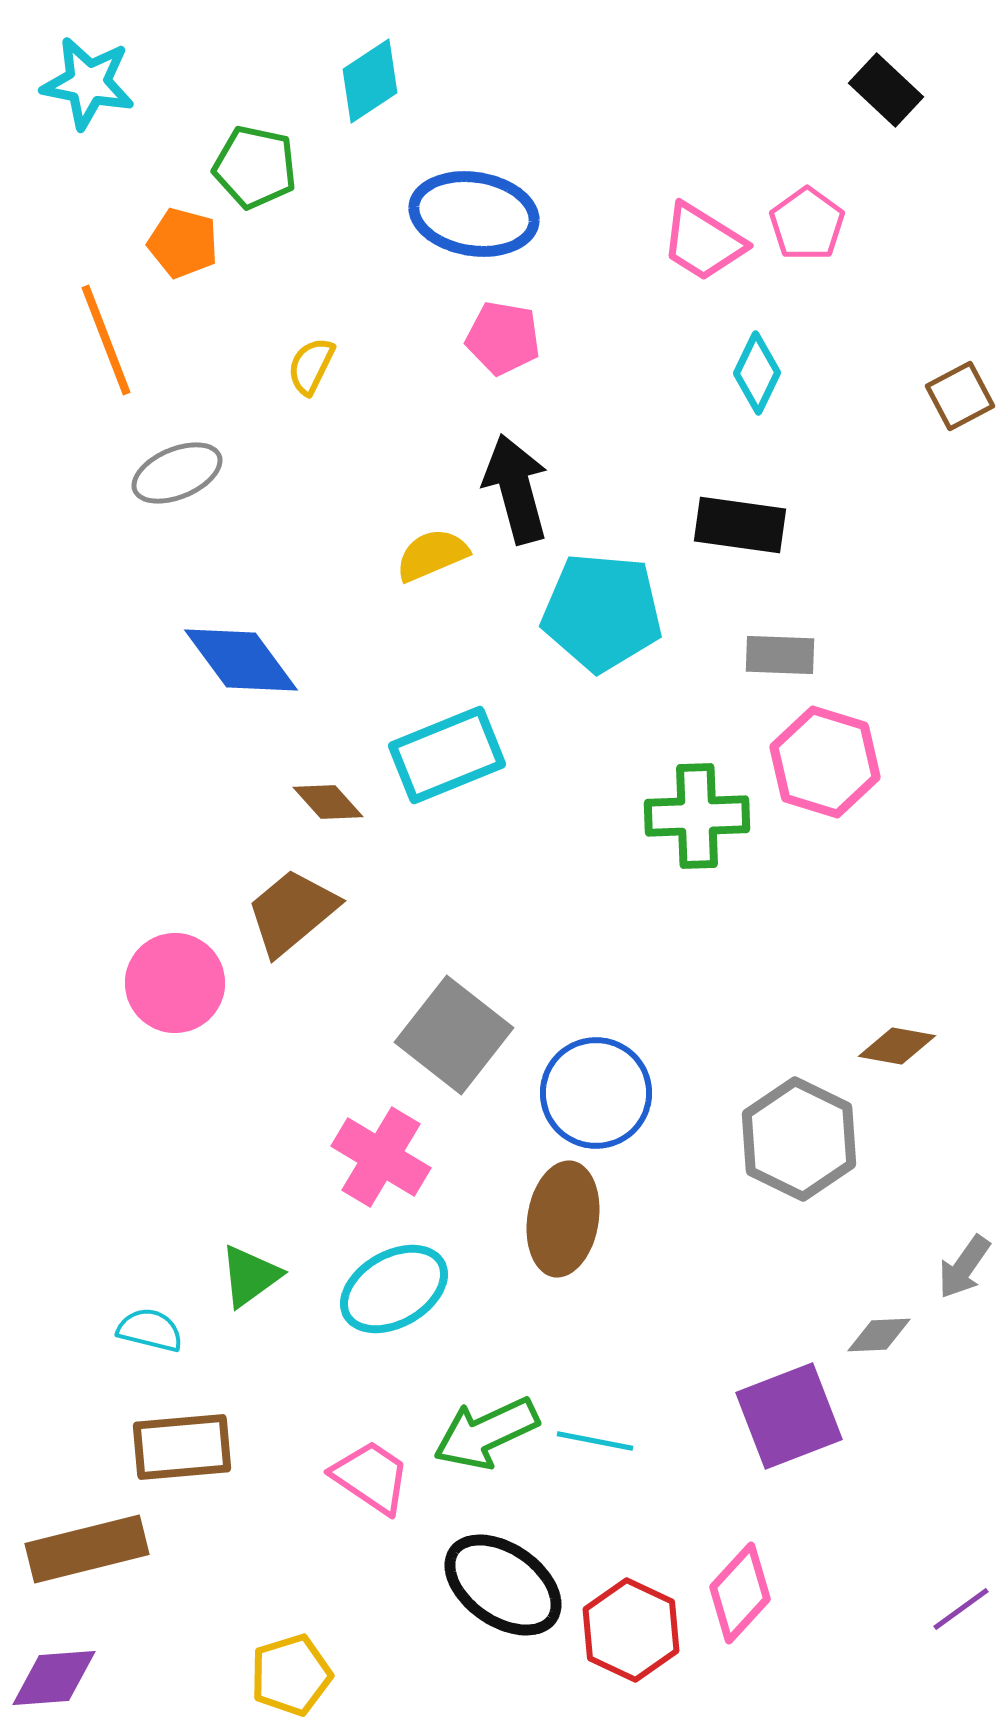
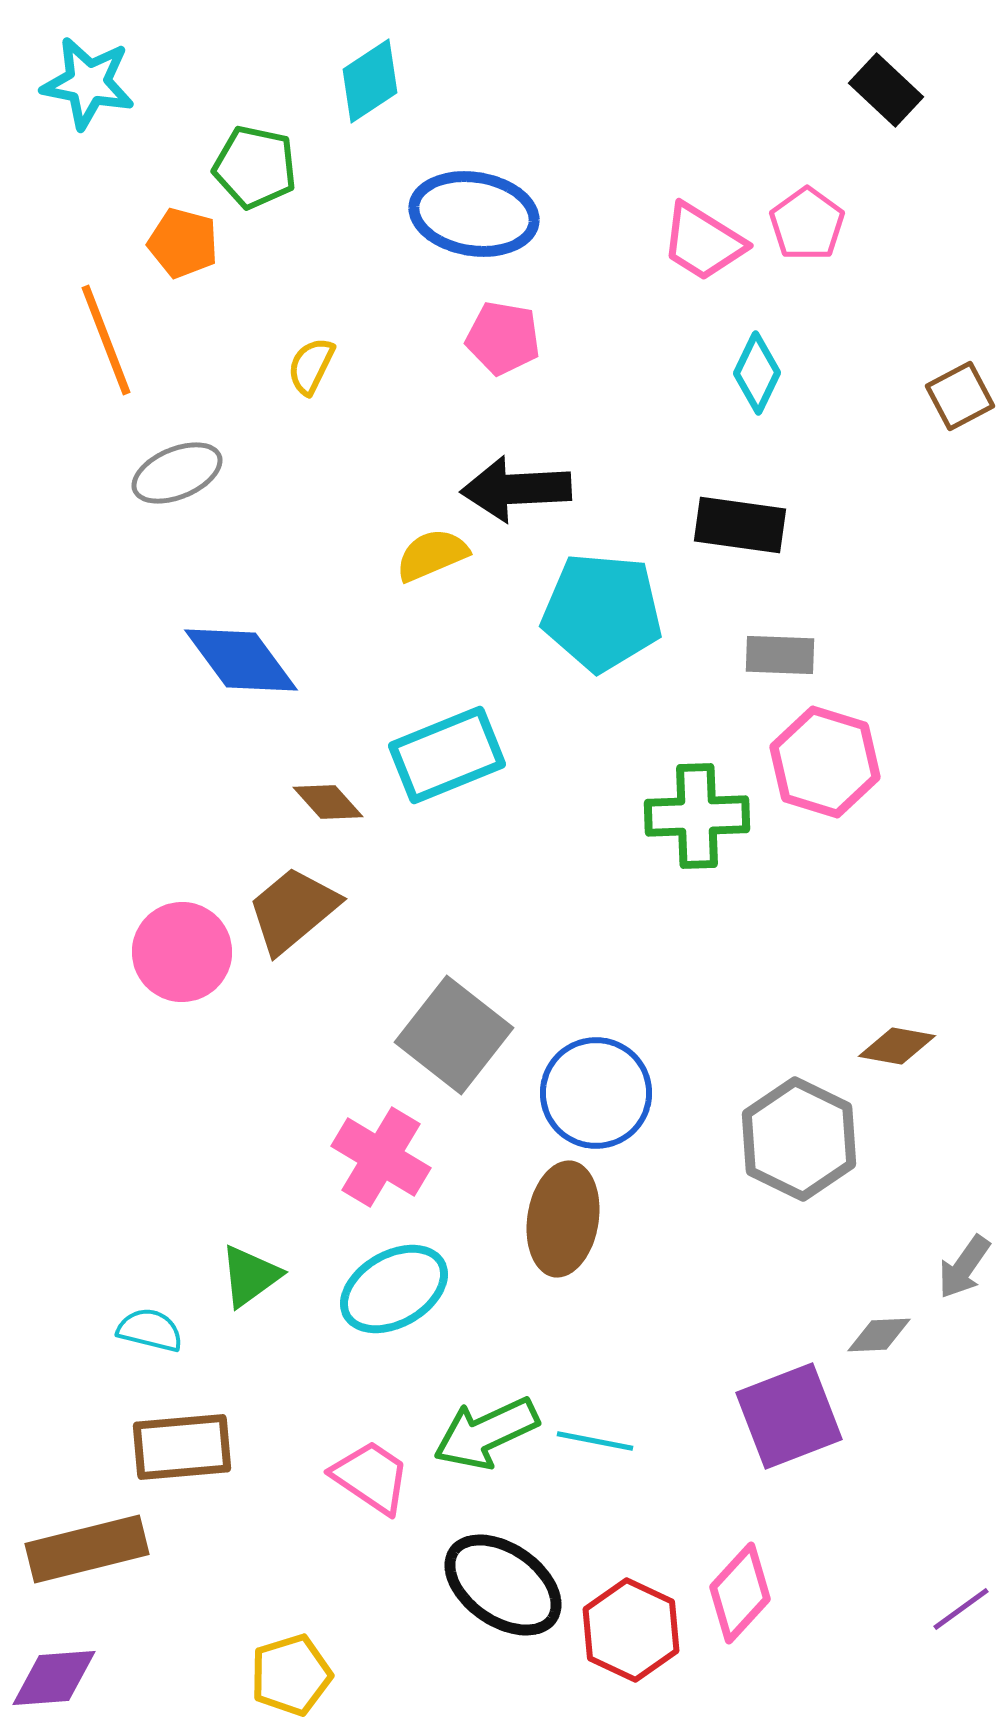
black arrow at (516, 489): rotated 78 degrees counterclockwise
brown trapezoid at (292, 912): moved 1 px right, 2 px up
pink circle at (175, 983): moved 7 px right, 31 px up
